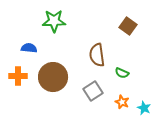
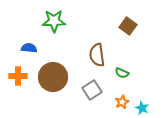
gray square: moved 1 px left, 1 px up
orange star: rotated 24 degrees clockwise
cyan star: moved 2 px left
